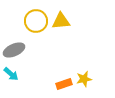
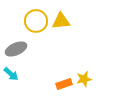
gray ellipse: moved 2 px right, 1 px up
